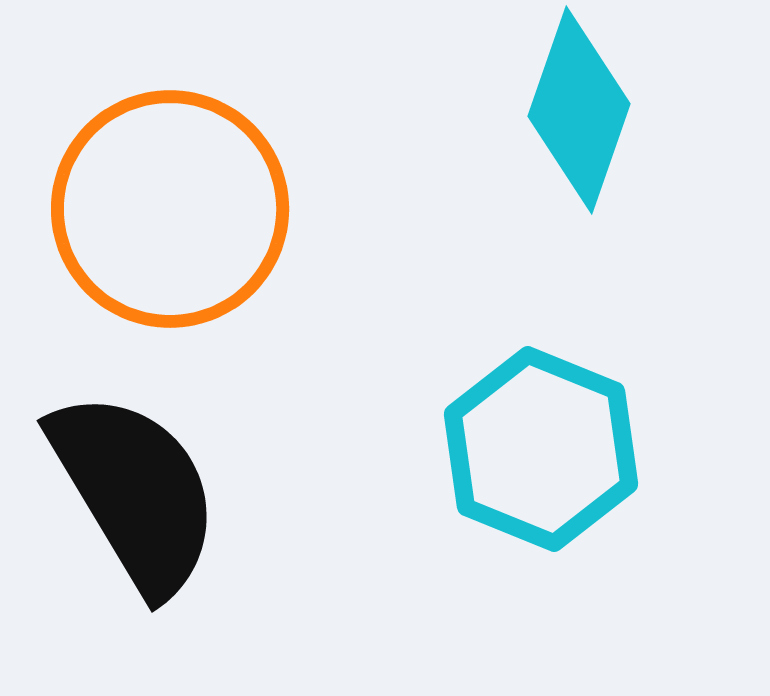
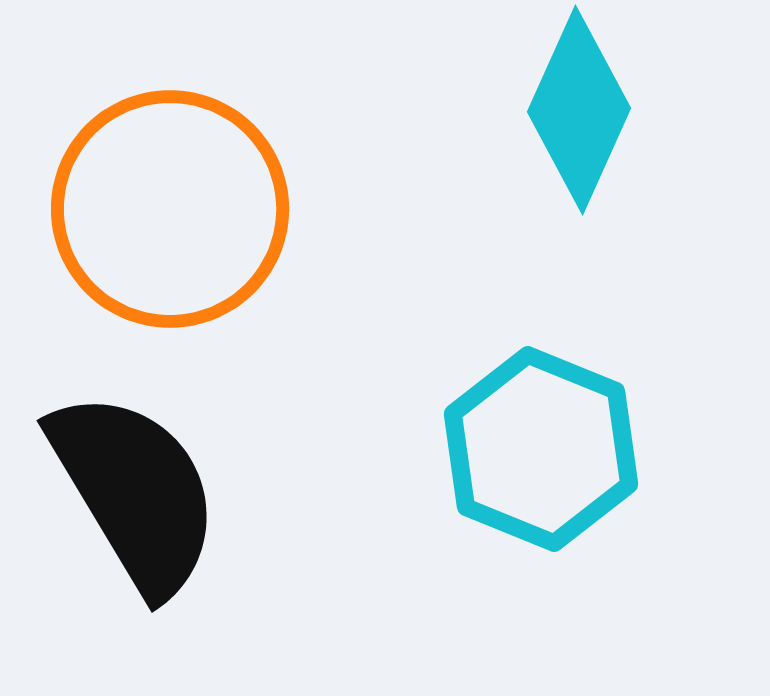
cyan diamond: rotated 5 degrees clockwise
